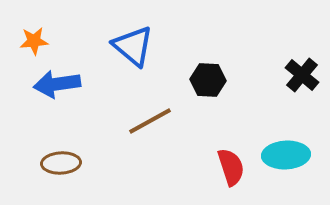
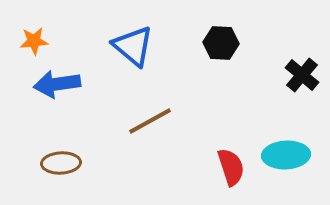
black hexagon: moved 13 px right, 37 px up
